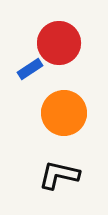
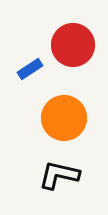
red circle: moved 14 px right, 2 px down
orange circle: moved 5 px down
